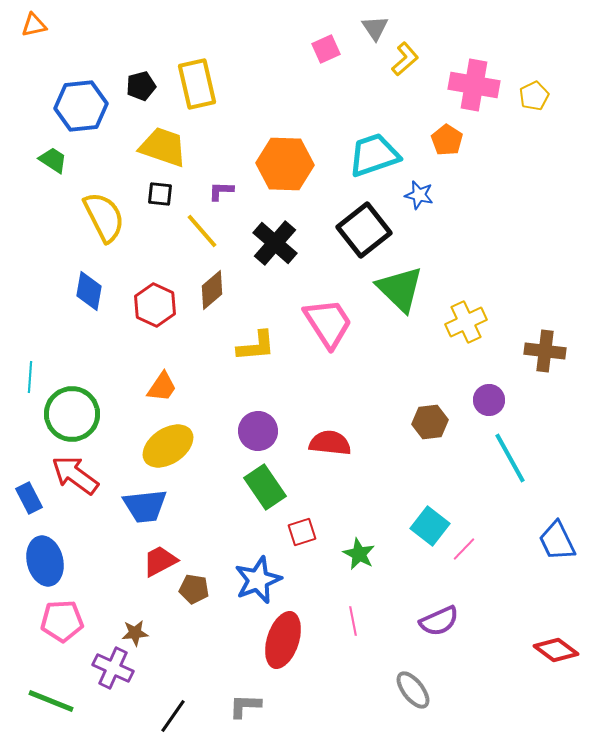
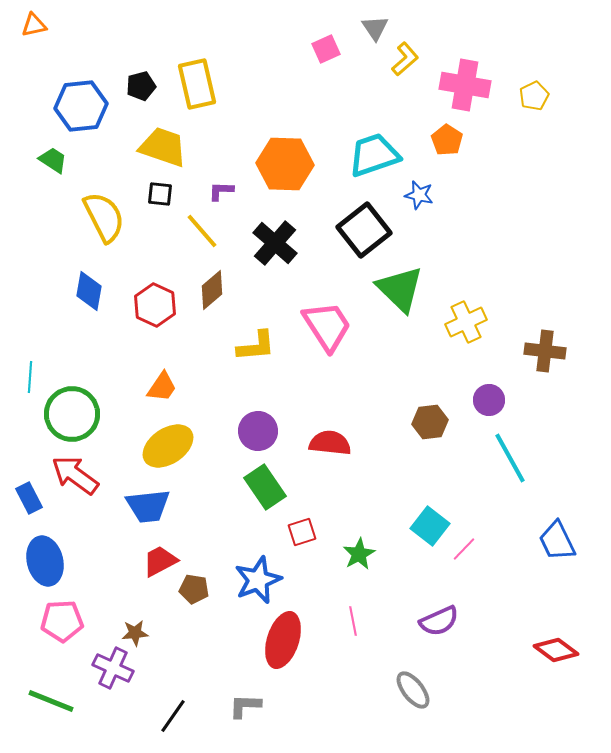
pink cross at (474, 85): moved 9 px left
pink trapezoid at (328, 323): moved 1 px left, 3 px down
blue trapezoid at (145, 506): moved 3 px right
green star at (359, 554): rotated 16 degrees clockwise
